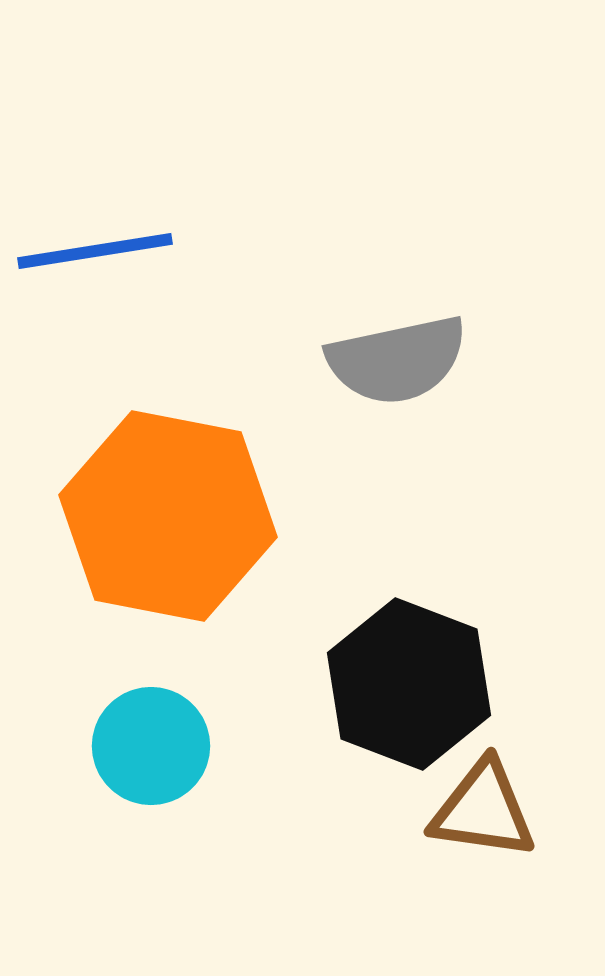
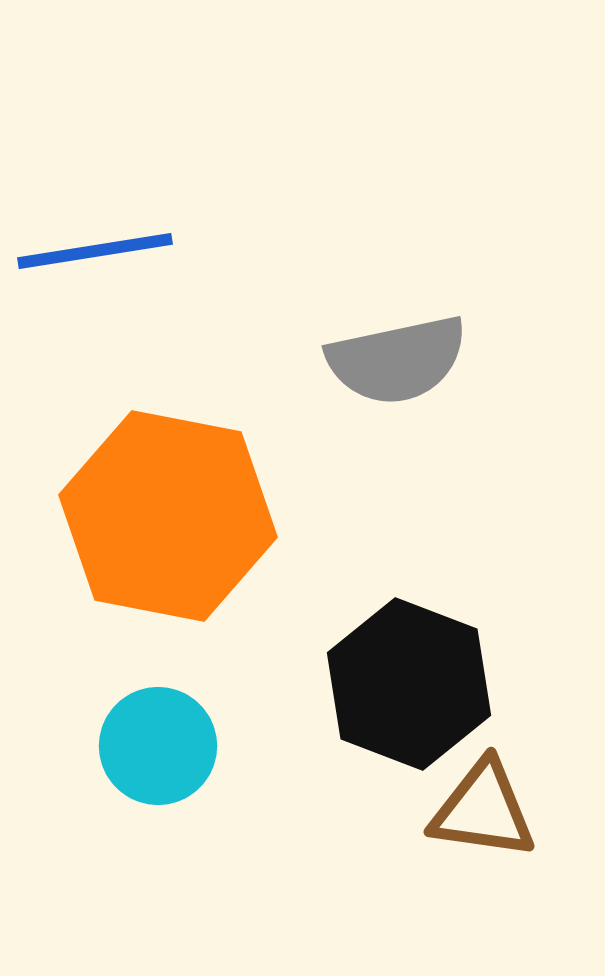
cyan circle: moved 7 px right
